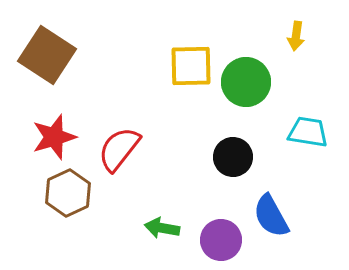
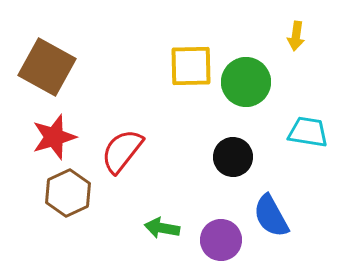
brown square: moved 12 px down; rotated 4 degrees counterclockwise
red semicircle: moved 3 px right, 2 px down
